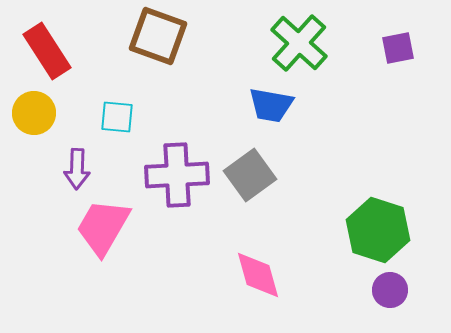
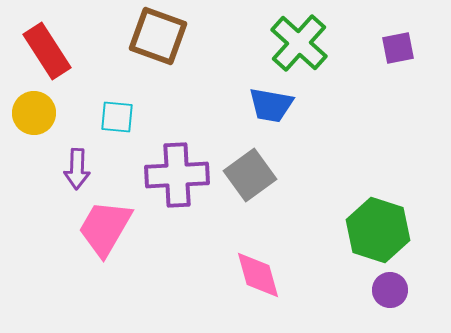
pink trapezoid: moved 2 px right, 1 px down
